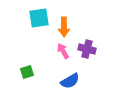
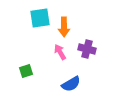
cyan square: moved 1 px right
pink arrow: moved 3 px left, 1 px down
green square: moved 1 px left, 1 px up
blue semicircle: moved 1 px right, 3 px down
